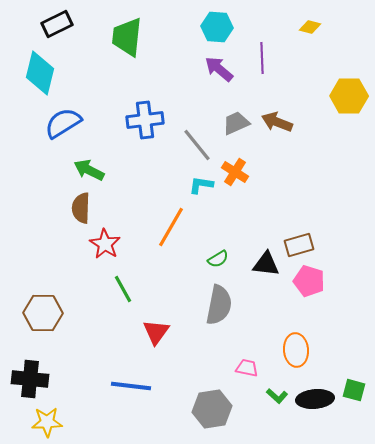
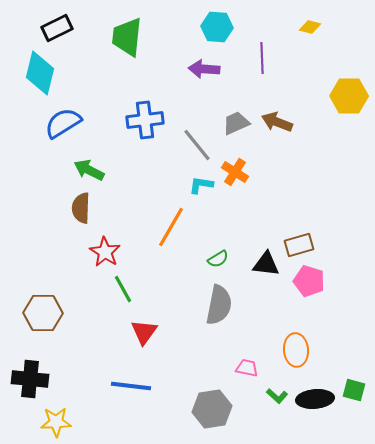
black rectangle: moved 4 px down
purple arrow: moved 15 px left; rotated 36 degrees counterclockwise
red star: moved 8 px down
red triangle: moved 12 px left
yellow star: moved 9 px right
